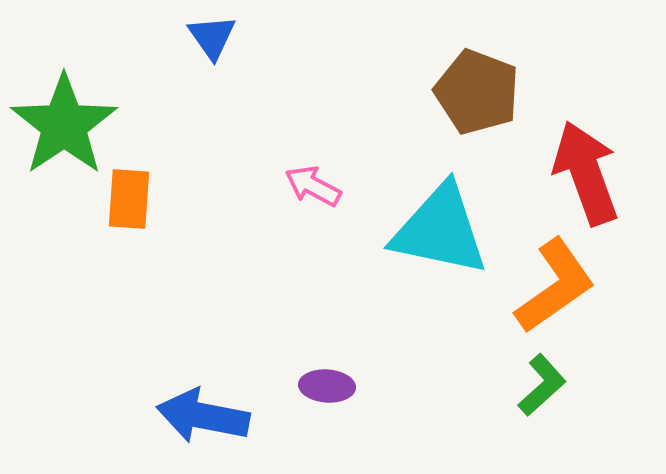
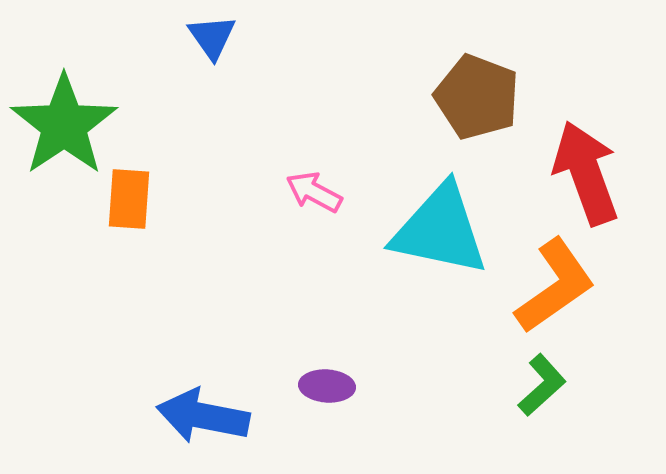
brown pentagon: moved 5 px down
pink arrow: moved 1 px right, 6 px down
